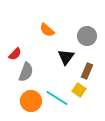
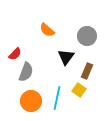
cyan line: rotated 70 degrees clockwise
